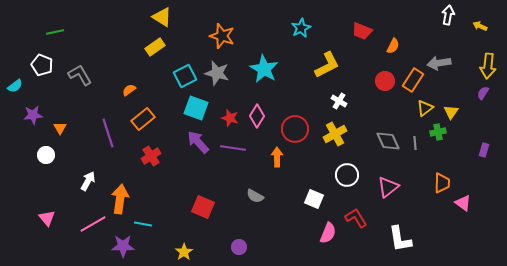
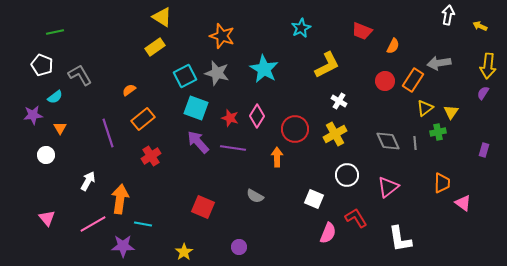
cyan semicircle at (15, 86): moved 40 px right, 11 px down
